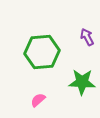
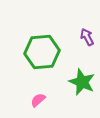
green star: rotated 20 degrees clockwise
